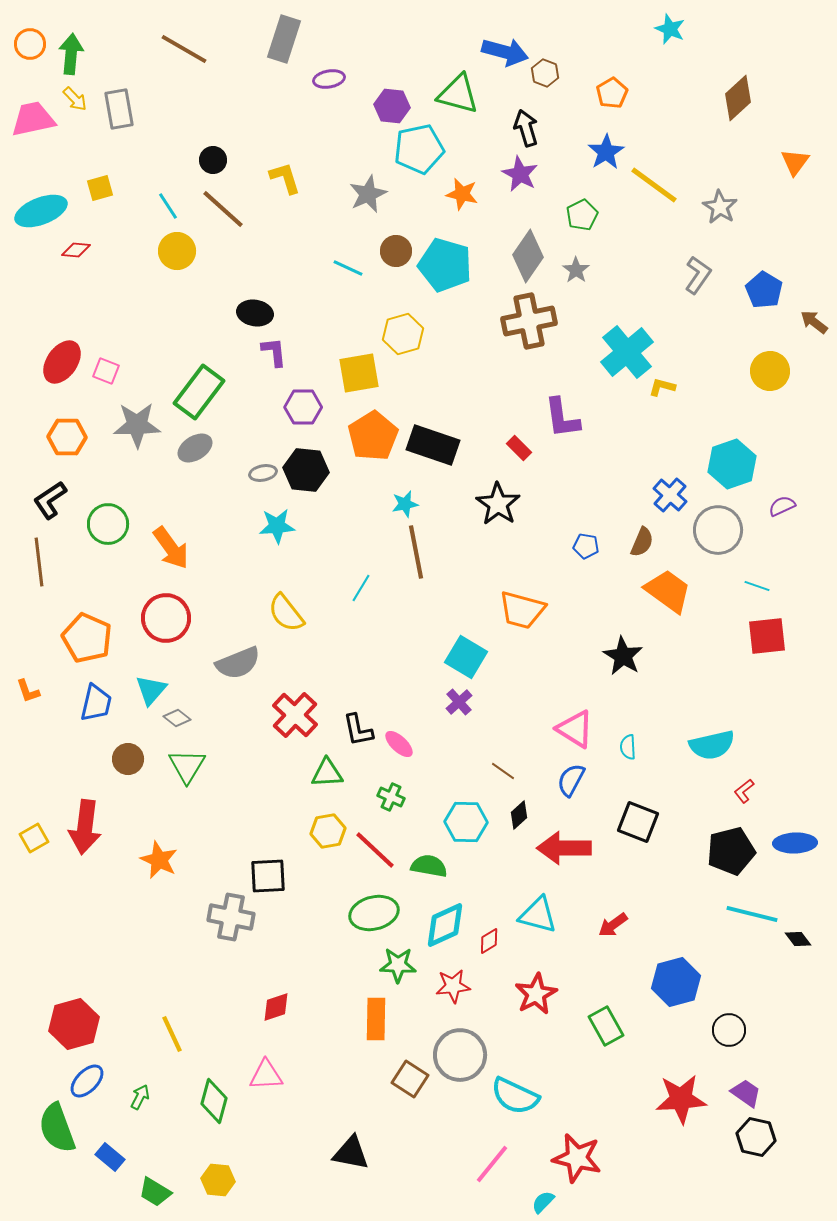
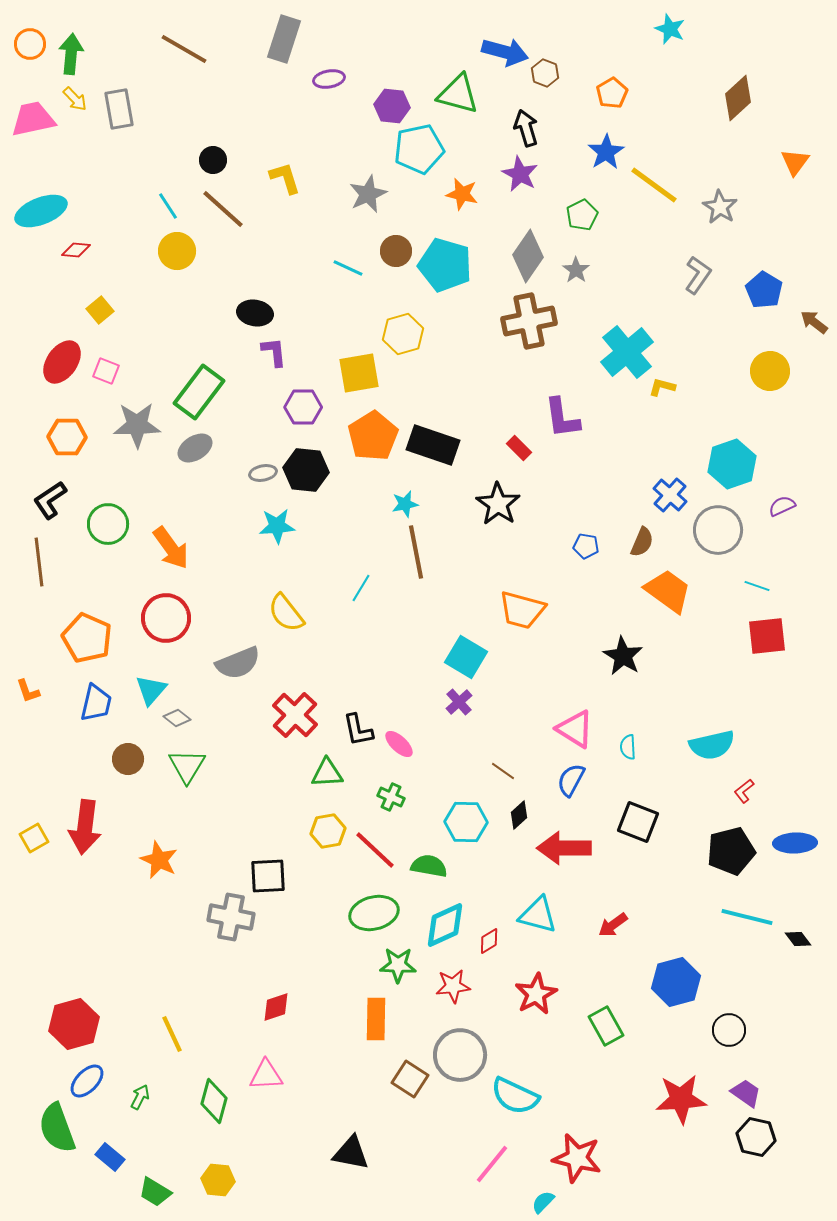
yellow square at (100, 188): moved 122 px down; rotated 24 degrees counterclockwise
cyan line at (752, 914): moved 5 px left, 3 px down
